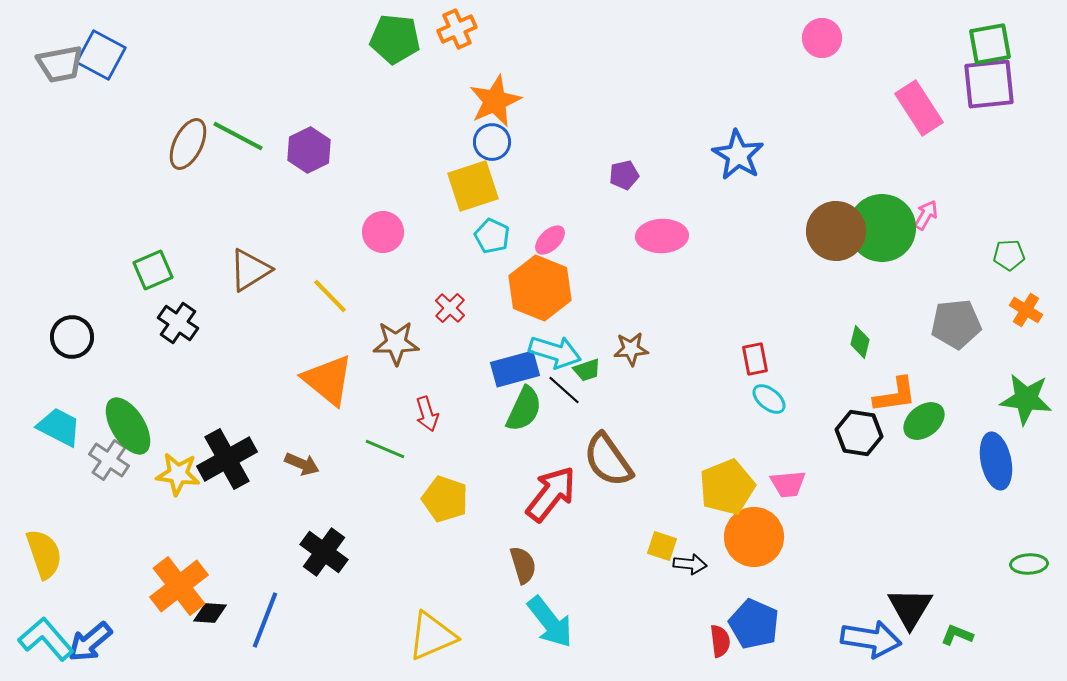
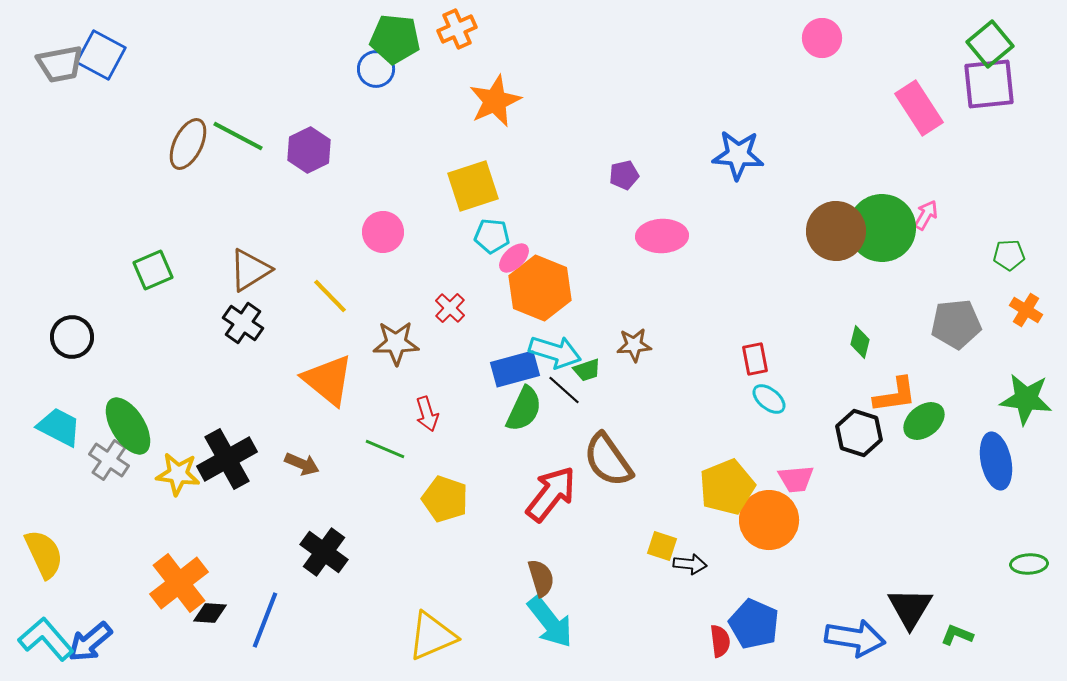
green square at (990, 44): rotated 30 degrees counterclockwise
blue circle at (492, 142): moved 116 px left, 73 px up
blue star at (738, 155): rotated 27 degrees counterclockwise
cyan pentagon at (492, 236): rotated 20 degrees counterclockwise
pink ellipse at (550, 240): moved 36 px left, 18 px down
black cross at (178, 323): moved 65 px right
brown star at (631, 349): moved 3 px right, 4 px up
black hexagon at (859, 433): rotated 9 degrees clockwise
pink trapezoid at (788, 484): moved 8 px right, 5 px up
orange circle at (754, 537): moved 15 px right, 17 px up
yellow semicircle at (44, 554): rotated 6 degrees counterclockwise
brown semicircle at (523, 565): moved 18 px right, 13 px down
orange cross at (179, 586): moved 3 px up
blue arrow at (871, 639): moved 16 px left, 1 px up
